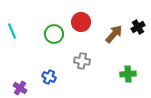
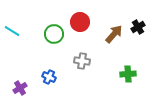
red circle: moved 1 px left
cyan line: rotated 35 degrees counterclockwise
purple cross: rotated 24 degrees clockwise
